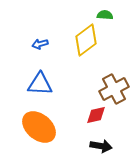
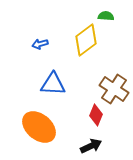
green semicircle: moved 1 px right, 1 px down
blue triangle: moved 13 px right
brown cross: rotated 28 degrees counterclockwise
red diamond: rotated 55 degrees counterclockwise
black arrow: moved 10 px left; rotated 35 degrees counterclockwise
